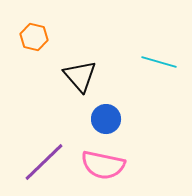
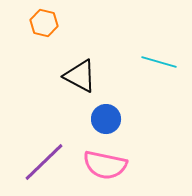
orange hexagon: moved 10 px right, 14 px up
black triangle: rotated 21 degrees counterclockwise
pink semicircle: moved 2 px right
